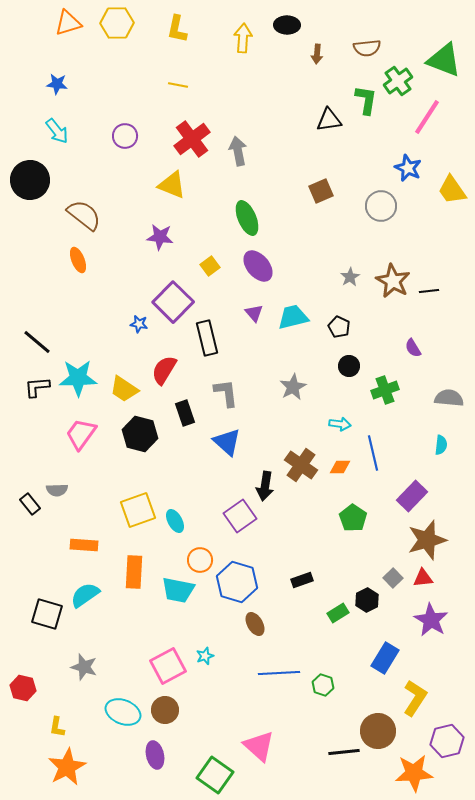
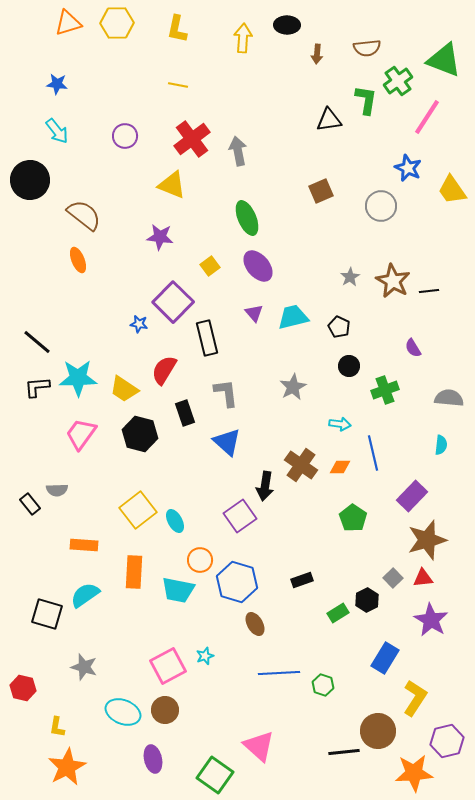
yellow square at (138, 510): rotated 18 degrees counterclockwise
purple ellipse at (155, 755): moved 2 px left, 4 px down
